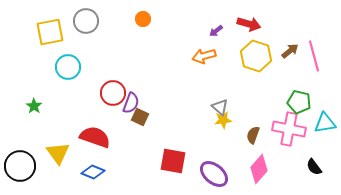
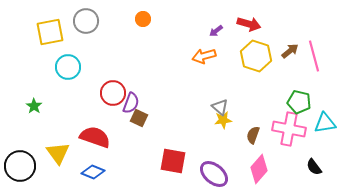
brown square: moved 1 px left, 1 px down
